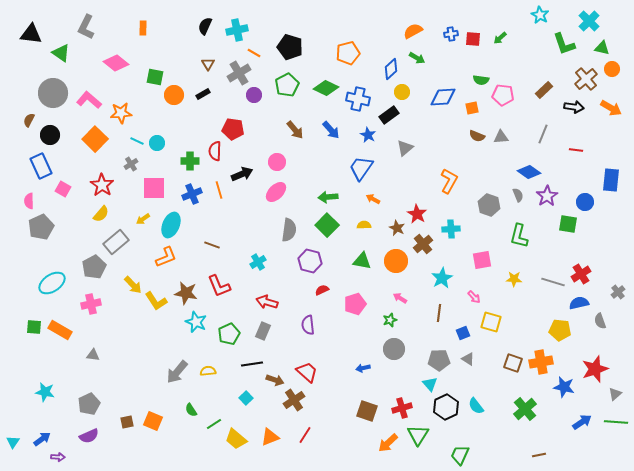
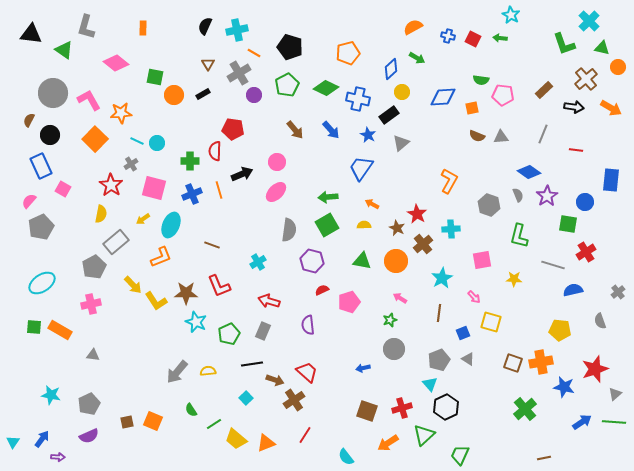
cyan star at (540, 15): moved 29 px left
gray L-shape at (86, 27): rotated 10 degrees counterclockwise
orange semicircle at (413, 31): moved 4 px up
blue cross at (451, 34): moved 3 px left, 2 px down; rotated 24 degrees clockwise
green arrow at (500, 38): rotated 48 degrees clockwise
red square at (473, 39): rotated 21 degrees clockwise
green triangle at (61, 53): moved 3 px right, 3 px up
orange circle at (612, 69): moved 6 px right, 2 px up
pink L-shape at (89, 100): rotated 20 degrees clockwise
gray triangle at (405, 148): moved 4 px left, 5 px up
red star at (102, 185): moved 9 px right
pink square at (154, 188): rotated 15 degrees clockwise
orange arrow at (373, 199): moved 1 px left, 5 px down
pink semicircle at (29, 201): rotated 42 degrees clockwise
yellow semicircle at (101, 214): rotated 30 degrees counterclockwise
green square at (327, 225): rotated 15 degrees clockwise
orange L-shape at (166, 257): moved 5 px left
purple hexagon at (310, 261): moved 2 px right
red cross at (581, 274): moved 5 px right, 22 px up
gray line at (553, 282): moved 17 px up
cyan ellipse at (52, 283): moved 10 px left
brown star at (186, 293): rotated 10 degrees counterclockwise
red arrow at (267, 302): moved 2 px right, 1 px up
blue semicircle at (579, 303): moved 6 px left, 13 px up
pink pentagon at (355, 304): moved 6 px left, 2 px up
gray pentagon at (439, 360): rotated 20 degrees counterclockwise
cyan star at (45, 392): moved 6 px right, 3 px down
cyan semicircle at (476, 406): moved 130 px left, 51 px down
green line at (616, 422): moved 2 px left
green triangle at (418, 435): moved 6 px right; rotated 15 degrees clockwise
orange triangle at (270, 437): moved 4 px left, 6 px down
blue arrow at (42, 439): rotated 18 degrees counterclockwise
orange arrow at (388, 443): rotated 10 degrees clockwise
brown line at (539, 455): moved 5 px right, 3 px down
